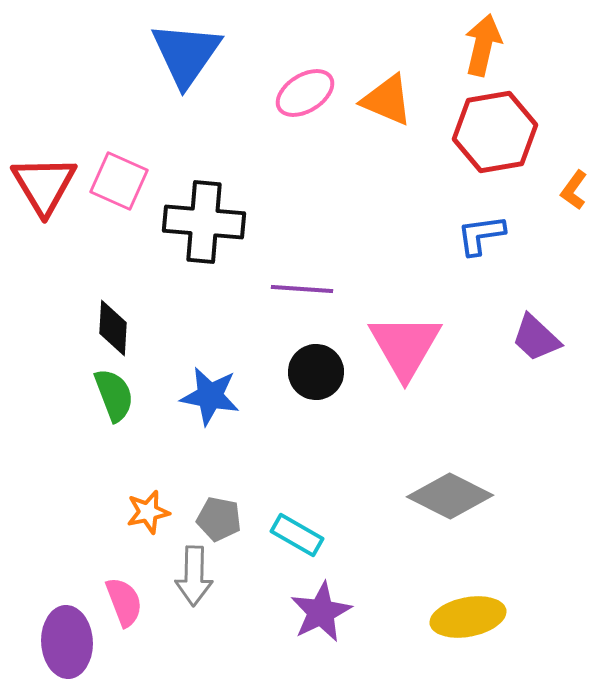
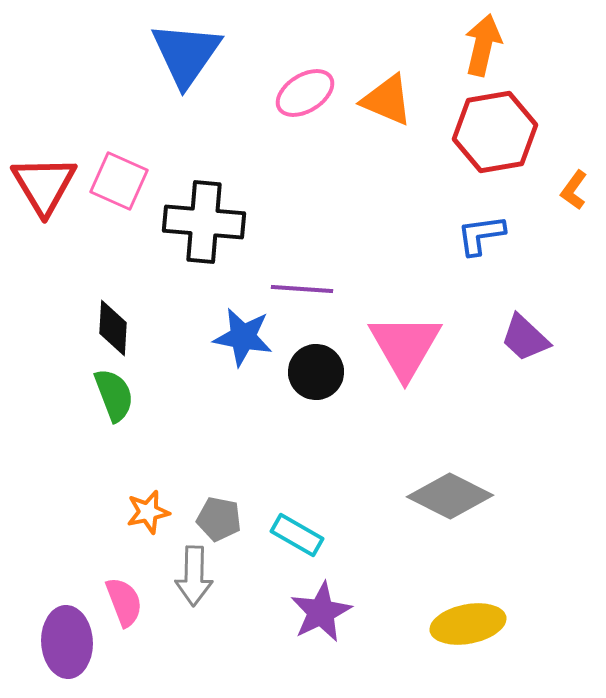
purple trapezoid: moved 11 px left
blue star: moved 33 px right, 59 px up
yellow ellipse: moved 7 px down
